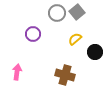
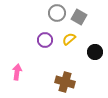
gray square: moved 2 px right, 5 px down; rotated 21 degrees counterclockwise
purple circle: moved 12 px right, 6 px down
yellow semicircle: moved 6 px left
brown cross: moved 7 px down
